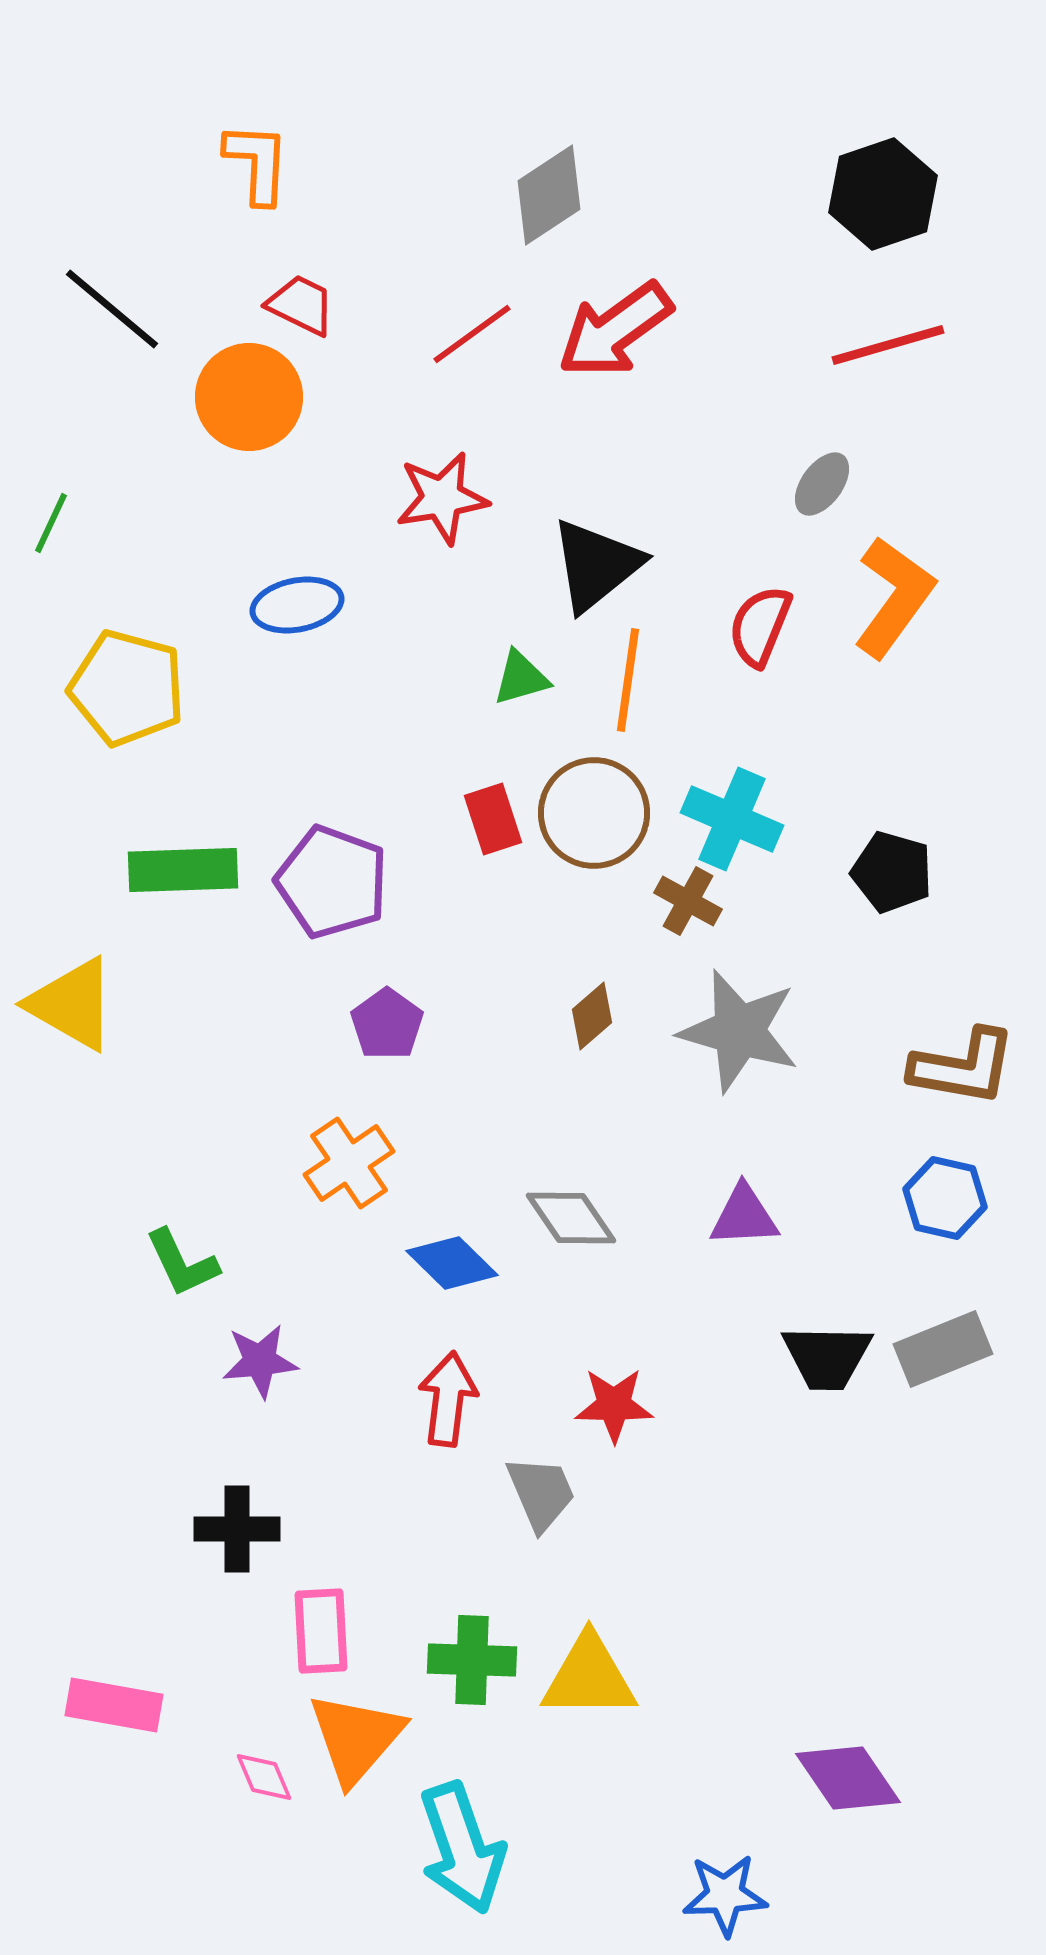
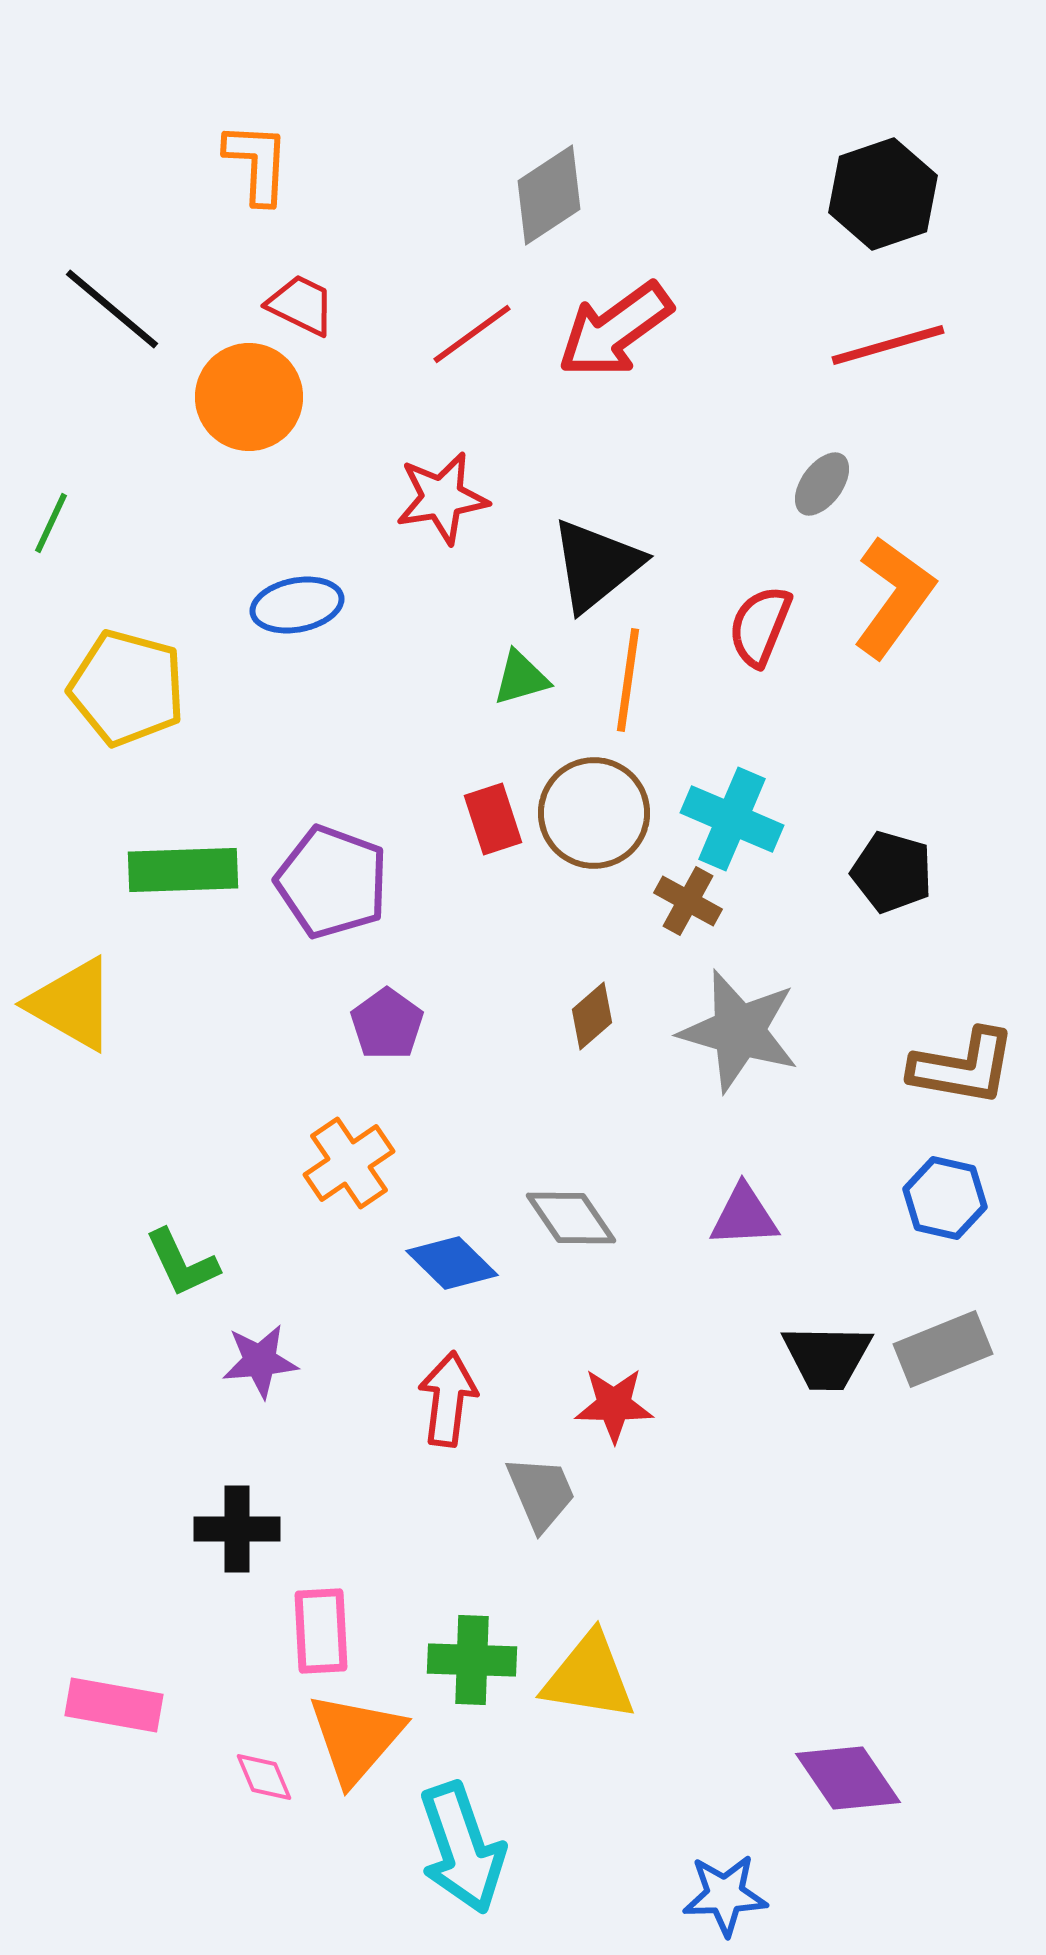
yellow triangle at (589, 1677): rotated 9 degrees clockwise
